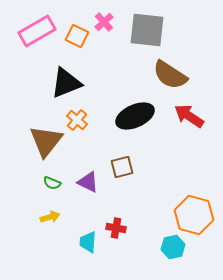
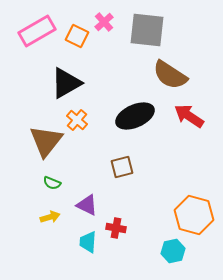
black triangle: rotated 8 degrees counterclockwise
purple triangle: moved 1 px left, 23 px down
cyan hexagon: moved 4 px down
